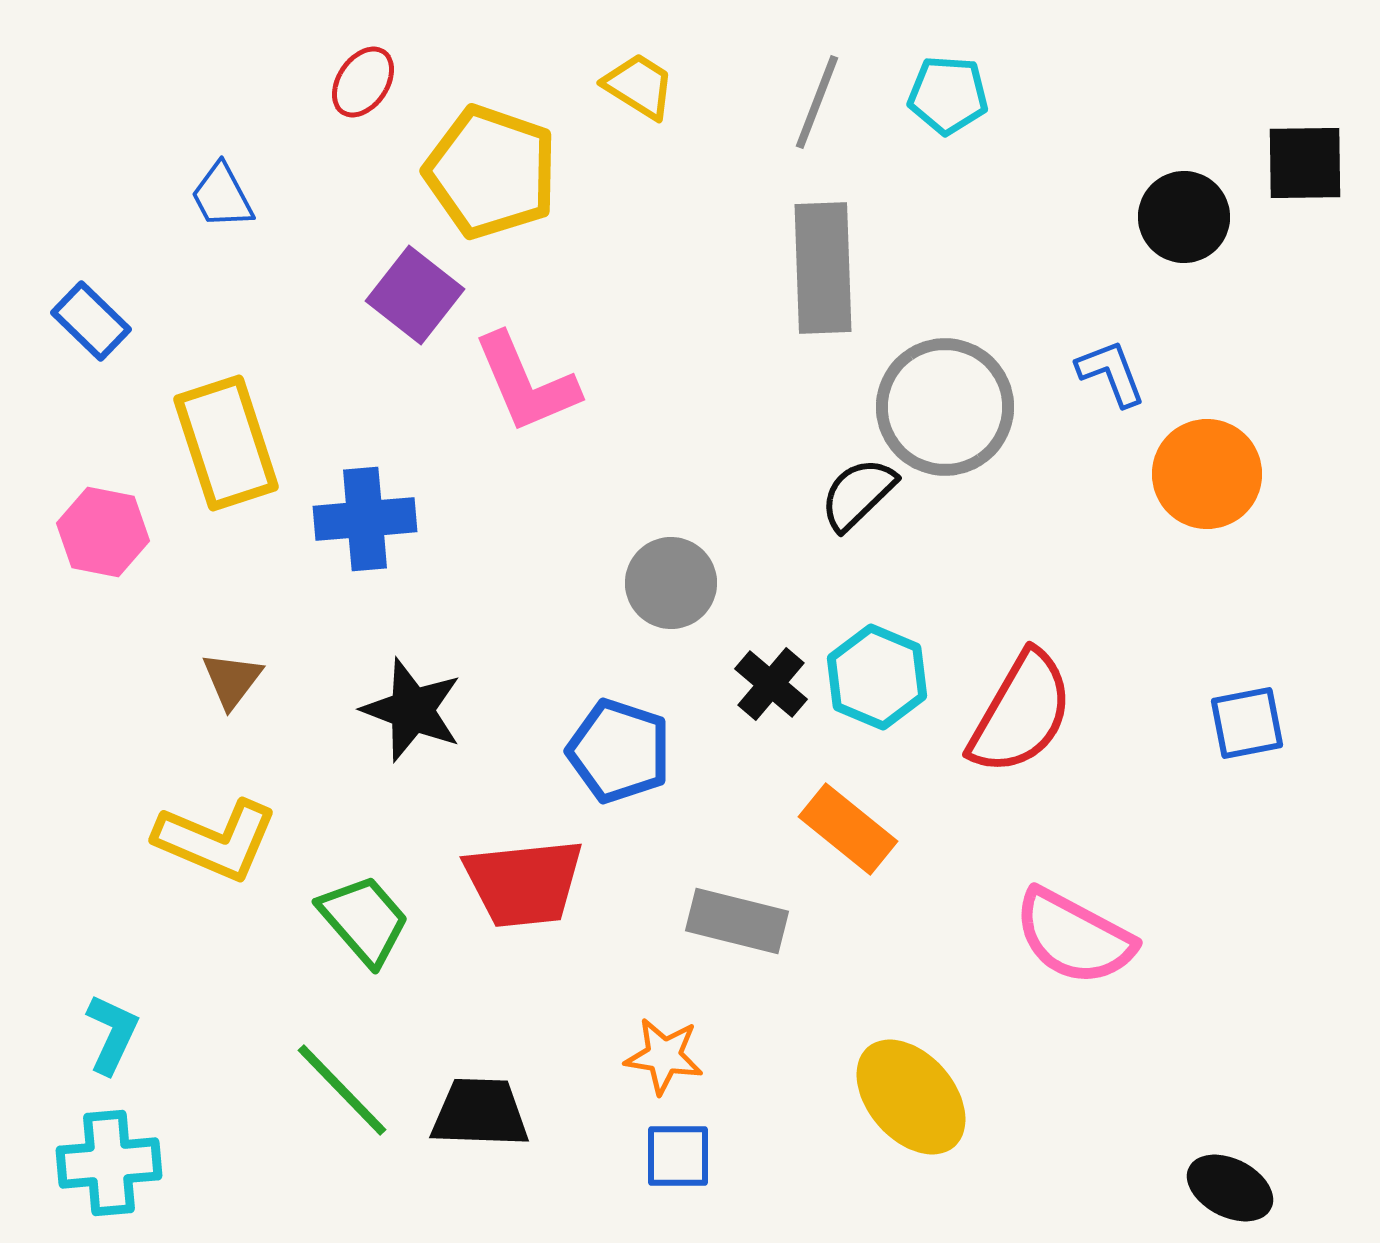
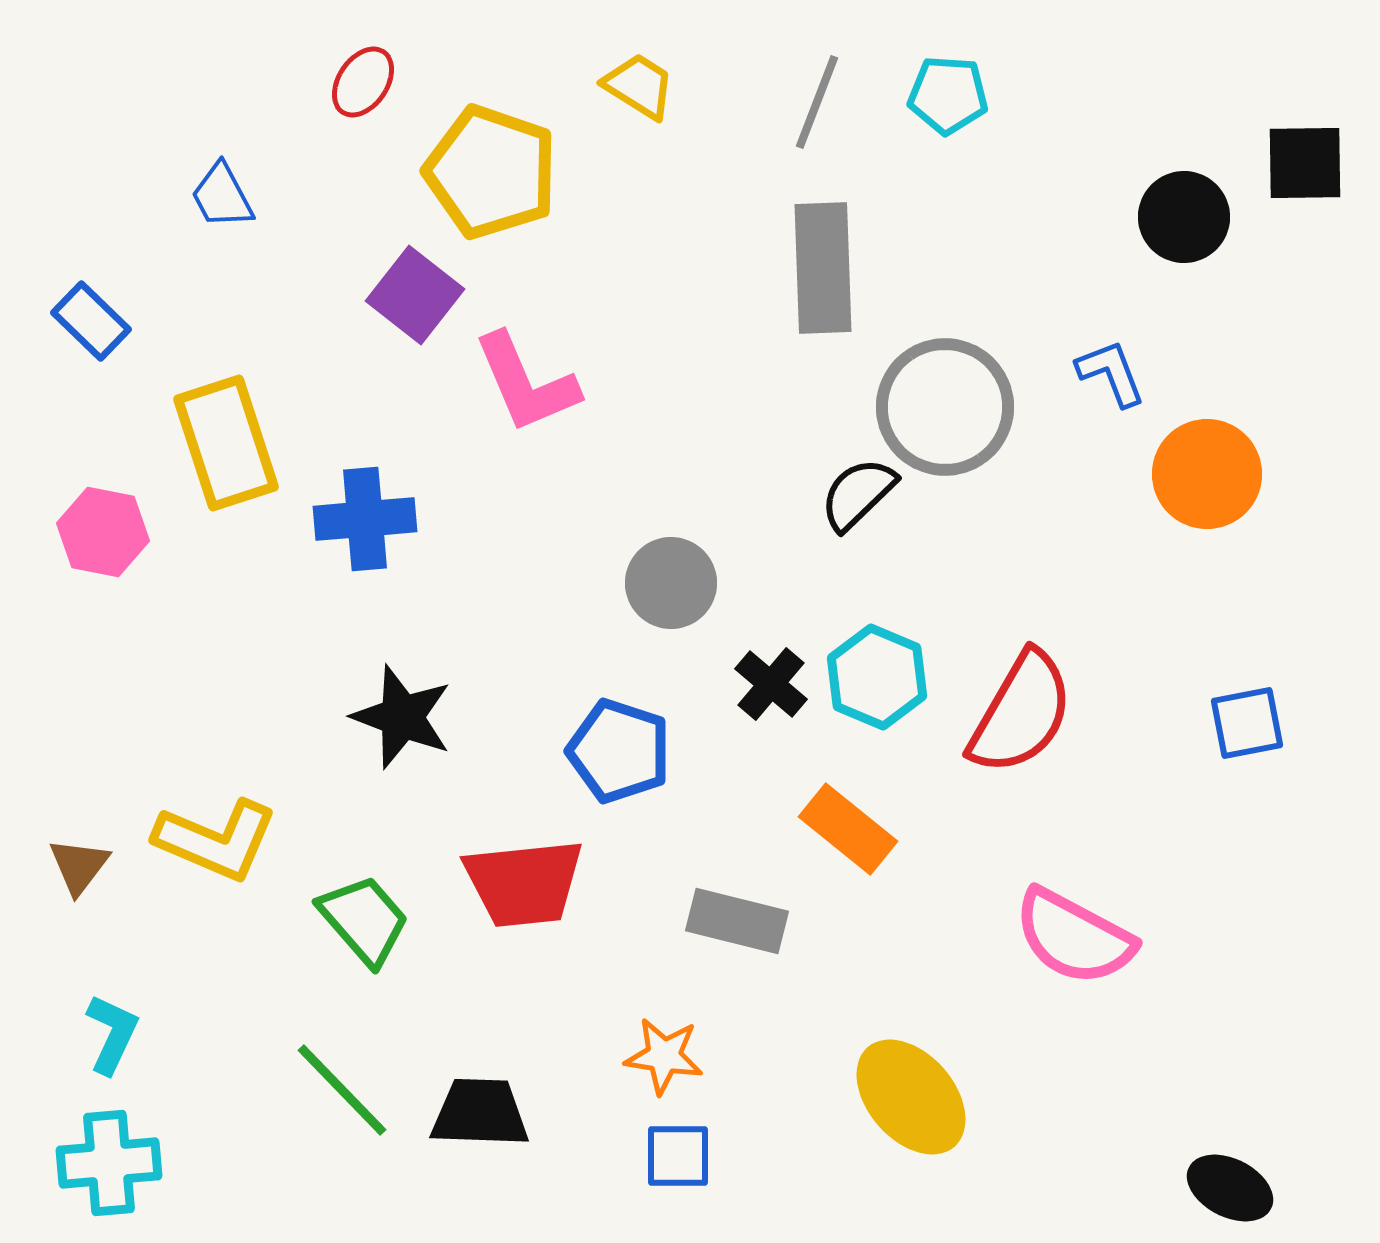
brown triangle at (232, 680): moved 153 px left, 186 px down
black star at (412, 710): moved 10 px left, 7 px down
